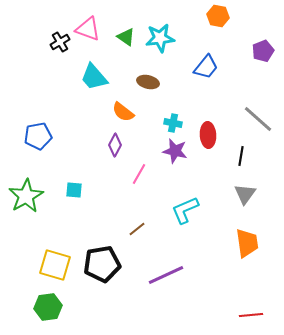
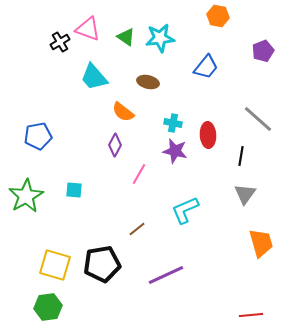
orange trapezoid: moved 14 px right; rotated 8 degrees counterclockwise
